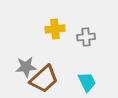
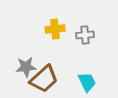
gray cross: moved 1 px left, 2 px up
